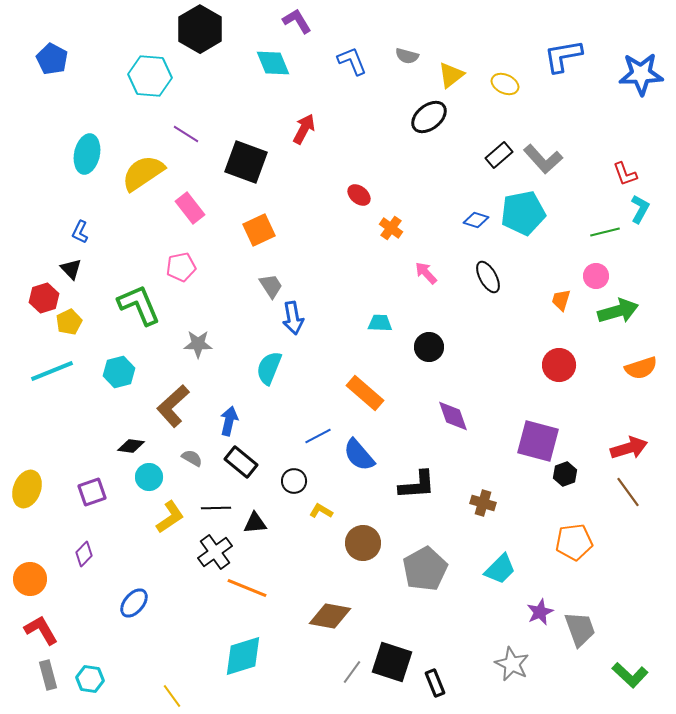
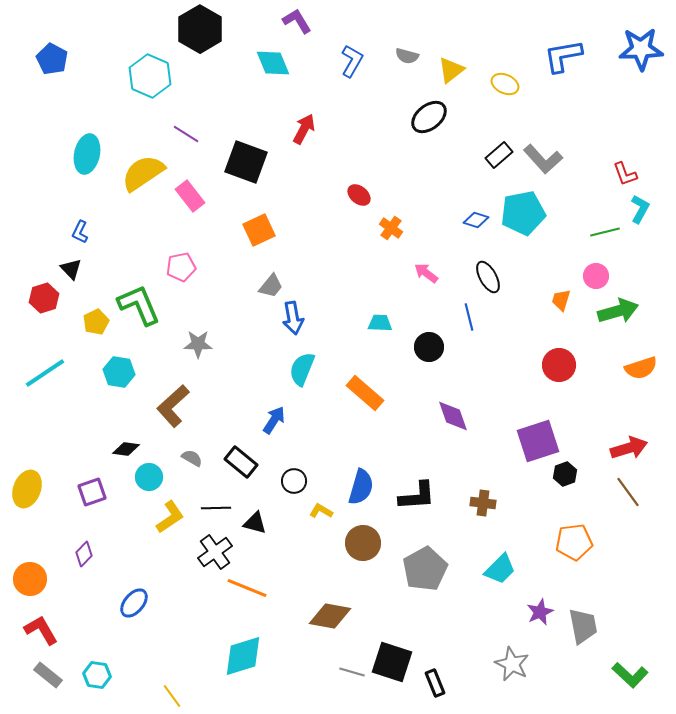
blue L-shape at (352, 61): rotated 52 degrees clockwise
blue star at (641, 74): moved 25 px up
yellow triangle at (451, 75): moved 5 px up
cyan hexagon at (150, 76): rotated 18 degrees clockwise
pink rectangle at (190, 208): moved 12 px up
pink arrow at (426, 273): rotated 10 degrees counterclockwise
gray trapezoid at (271, 286): rotated 72 degrees clockwise
yellow pentagon at (69, 322): moved 27 px right
cyan semicircle at (269, 368): moved 33 px right, 1 px down
cyan line at (52, 371): moved 7 px left, 2 px down; rotated 12 degrees counterclockwise
cyan hexagon at (119, 372): rotated 24 degrees clockwise
blue arrow at (229, 421): moved 45 px right, 1 px up; rotated 20 degrees clockwise
blue line at (318, 436): moved 151 px right, 119 px up; rotated 76 degrees counterclockwise
purple square at (538, 441): rotated 33 degrees counterclockwise
black diamond at (131, 446): moved 5 px left, 3 px down
blue semicircle at (359, 455): moved 2 px right, 32 px down; rotated 123 degrees counterclockwise
black L-shape at (417, 485): moved 11 px down
brown cross at (483, 503): rotated 10 degrees counterclockwise
black triangle at (255, 523): rotated 20 degrees clockwise
gray trapezoid at (580, 629): moved 3 px right, 3 px up; rotated 9 degrees clockwise
gray line at (352, 672): rotated 70 degrees clockwise
gray rectangle at (48, 675): rotated 36 degrees counterclockwise
cyan hexagon at (90, 679): moved 7 px right, 4 px up
